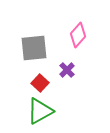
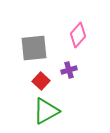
purple cross: moved 2 px right; rotated 28 degrees clockwise
red square: moved 1 px right, 2 px up
green triangle: moved 6 px right
